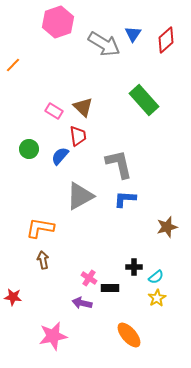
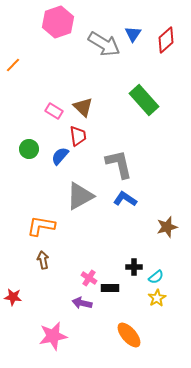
blue L-shape: rotated 30 degrees clockwise
orange L-shape: moved 1 px right, 2 px up
